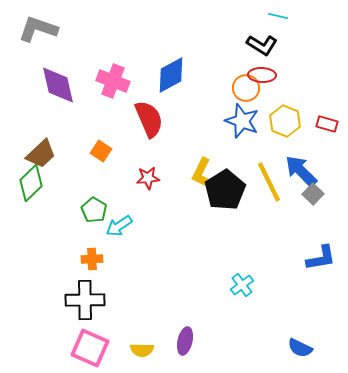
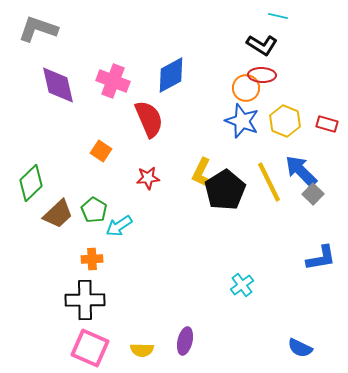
brown trapezoid: moved 17 px right, 60 px down
